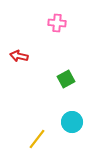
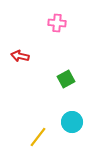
red arrow: moved 1 px right
yellow line: moved 1 px right, 2 px up
